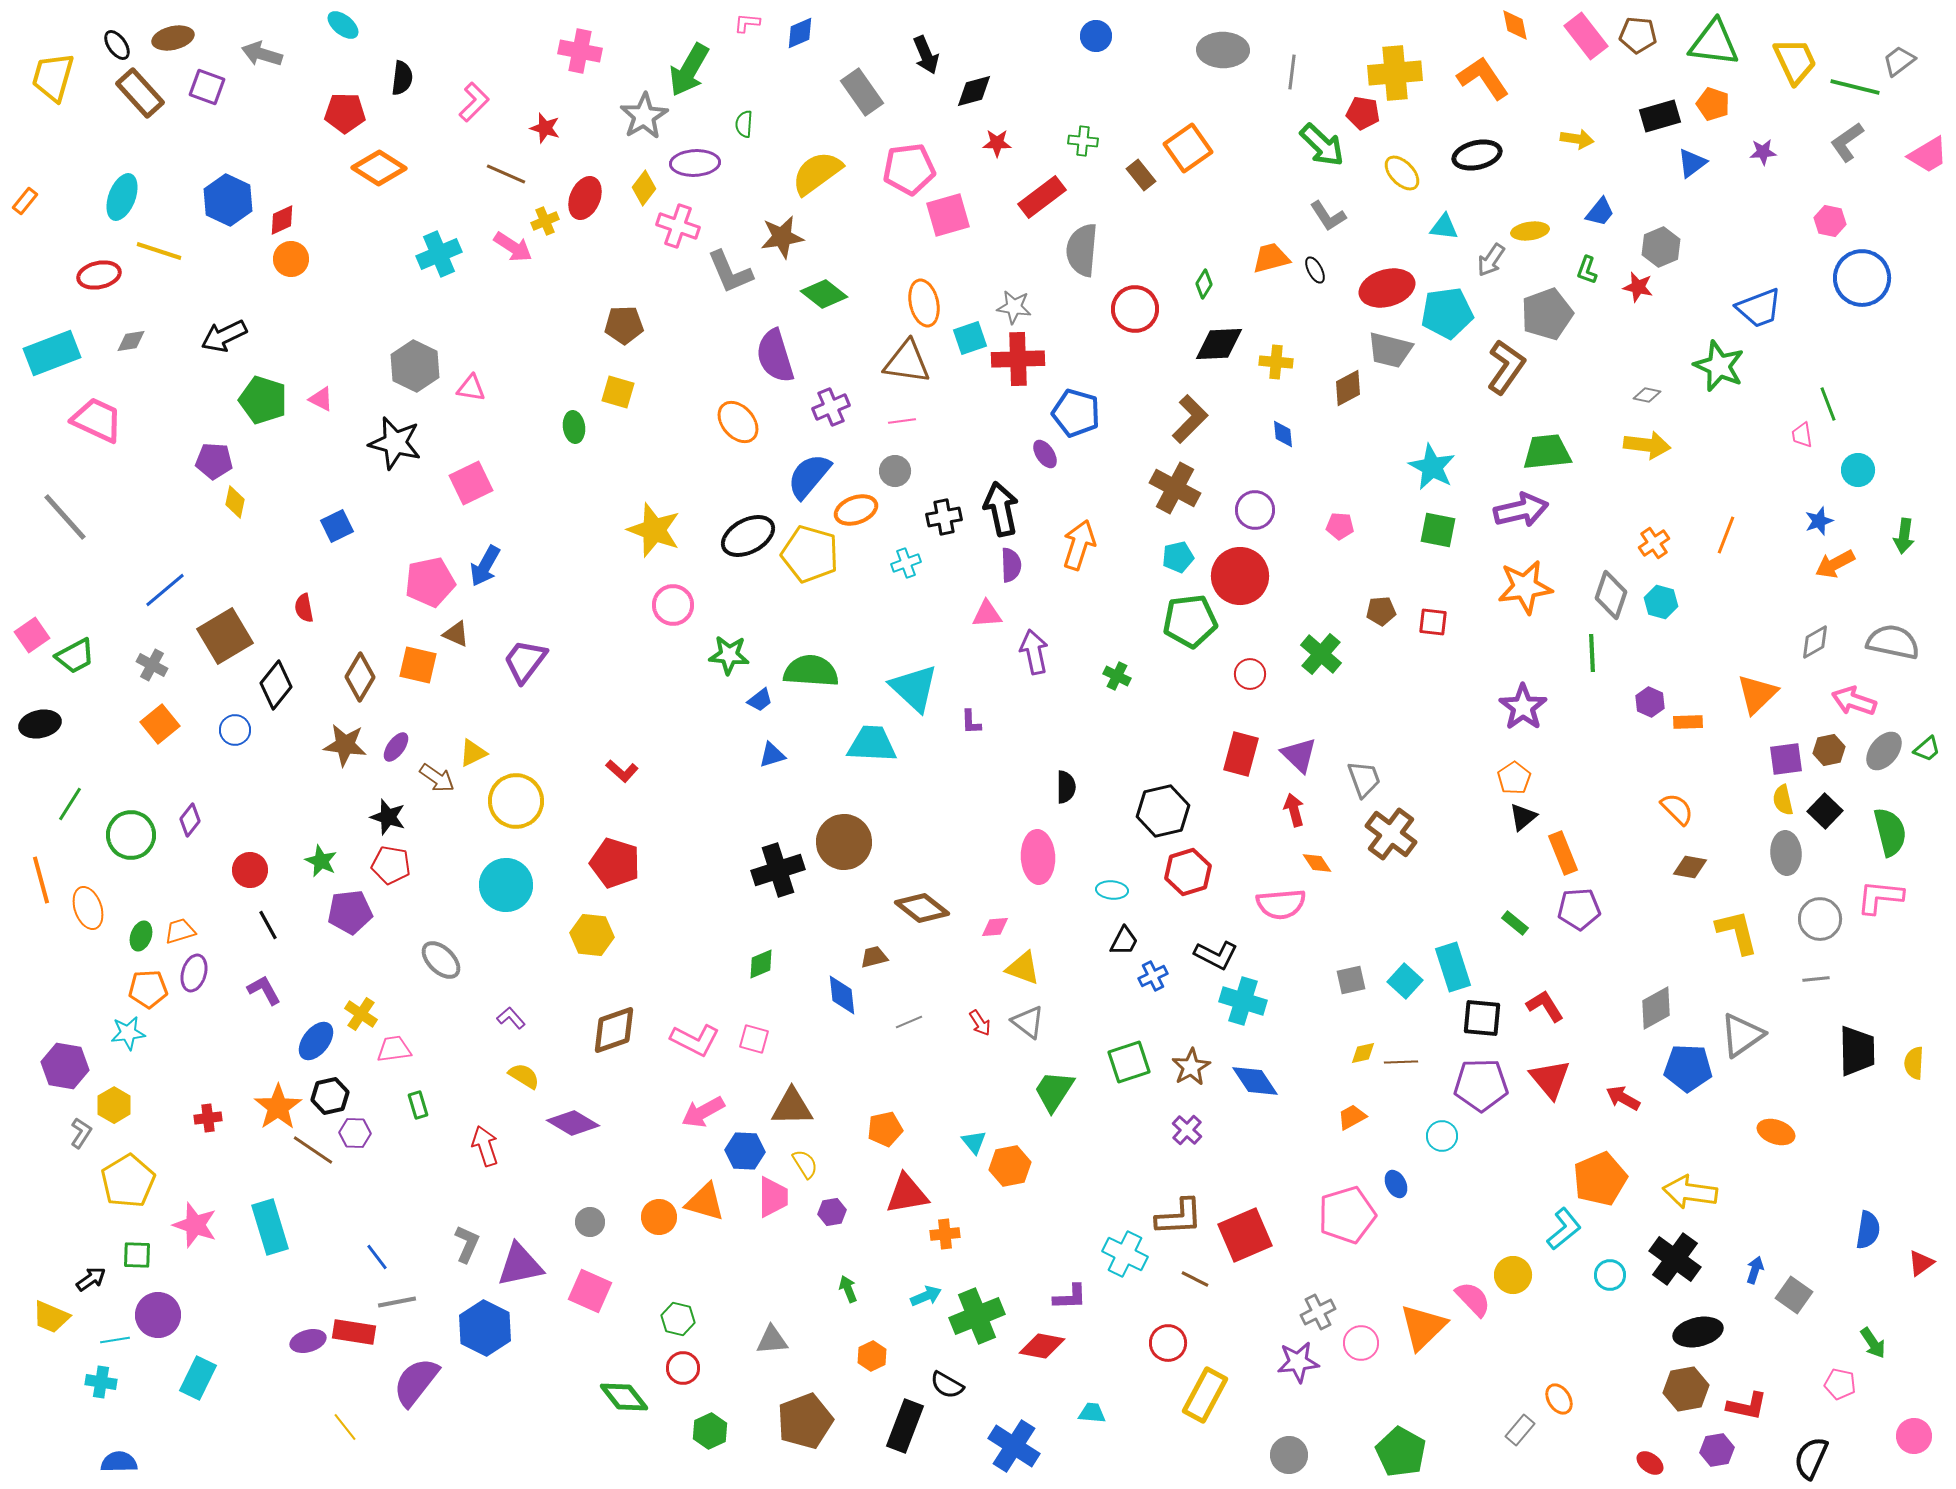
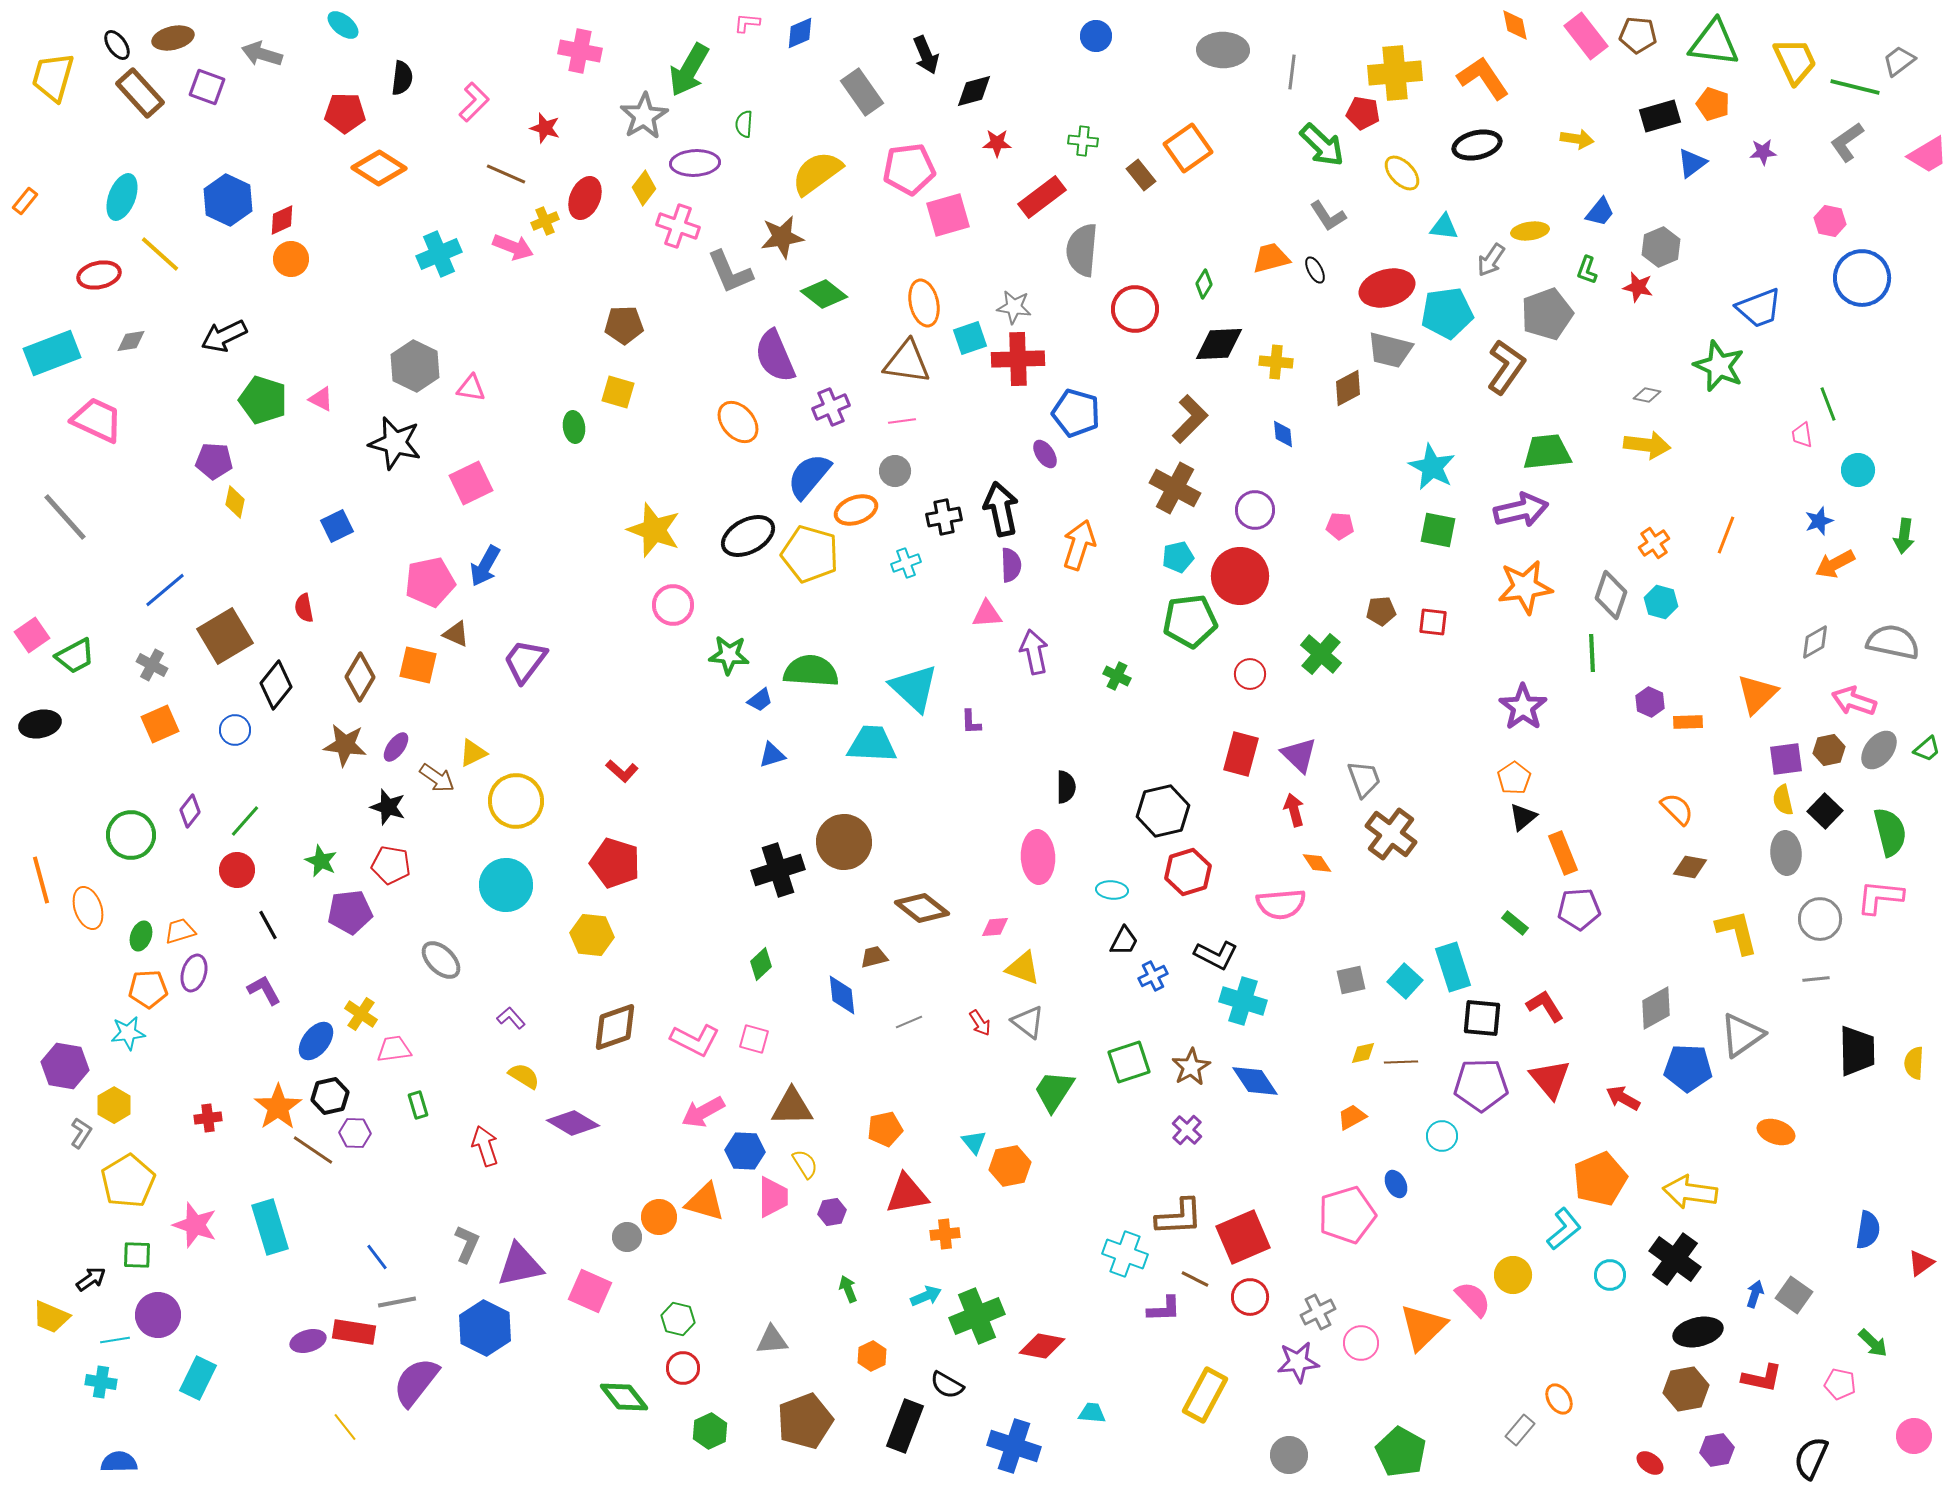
black ellipse at (1477, 155): moved 10 px up
pink arrow at (513, 247): rotated 12 degrees counterclockwise
yellow line at (159, 251): moved 1 px right, 3 px down; rotated 24 degrees clockwise
purple semicircle at (775, 356): rotated 6 degrees counterclockwise
orange square at (160, 724): rotated 15 degrees clockwise
gray ellipse at (1884, 751): moved 5 px left, 1 px up
green line at (70, 804): moved 175 px right, 17 px down; rotated 9 degrees clockwise
black star at (388, 817): moved 10 px up
purple diamond at (190, 820): moved 9 px up
red circle at (250, 870): moved 13 px left
green diamond at (761, 964): rotated 20 degrees counterclockwise
brown diamond at (614, 1030): moved 1 px right, 3 px up
gray circle at (590, 1222): moved 37 px right, 15 px down
red square at (1245, 1235): moved 2 px left, 2 px down
cyan cross at (1125, 1254): rotated 6 degrees counterclockwise
blue arrow at (1755, 1270): moved 24 px down
purple L-shape at (1070, 1297): moved 94 px right, 12 px down
red circle at (1168, 1343): moved 82 px right, 46 px up
green arrow at (1873, 1343): rotated 12 degrees counterclockwise
red L-shape at (1747, 1406): moved 15 px right, 28 px up
blue cross at (1014, 1446): rotated 15 degrees counterclockwise
